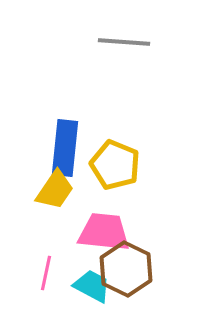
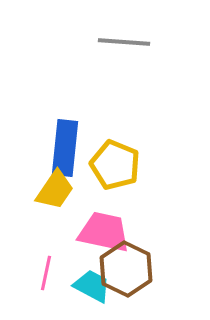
pink trapezoid: rotated 6 degrees clockwise
